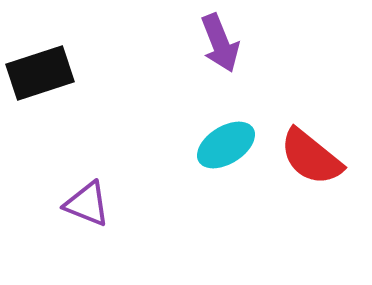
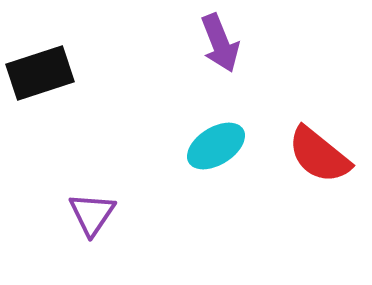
cyan ellipse: moved 10 px left, 1 px down
red semicircle: moved 8 px right, 2 px up
purple triangle: moved 5 px right, 10 px down; rotated 42 degrees clockwise
